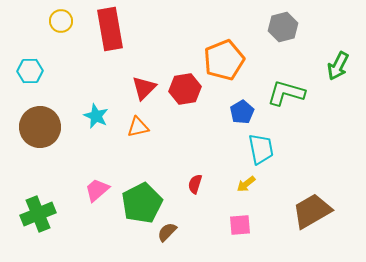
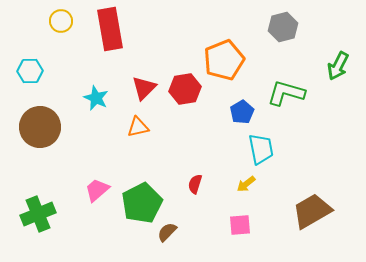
cyan star: moved 18 px up
